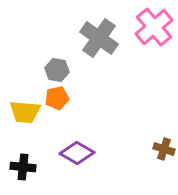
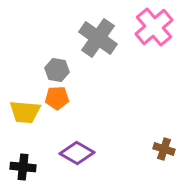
gray cross: moved 1 px left
orange pentagon: rotated 10 degrees clockwise
